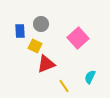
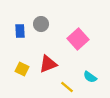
pink square: moved 1 px down
yellow square: moved 13 px left, 23 px down
red triangle: moved 2 px right
cyan semicircle: rotated 80 degrees counterclockwise
yellow line: moved 3 px right, 1 px down; rotated 16 degrees counterclockwise
